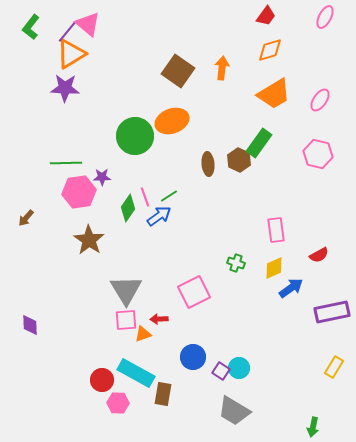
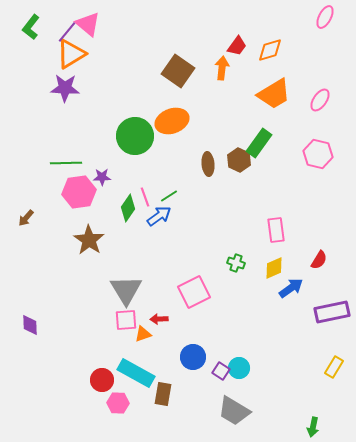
red trapezoid at (266, 16): moved 29 px left, 30 px down
red semicircle at (319, 255): moved 5 px down; rotated 30 degrees counterclockwise
